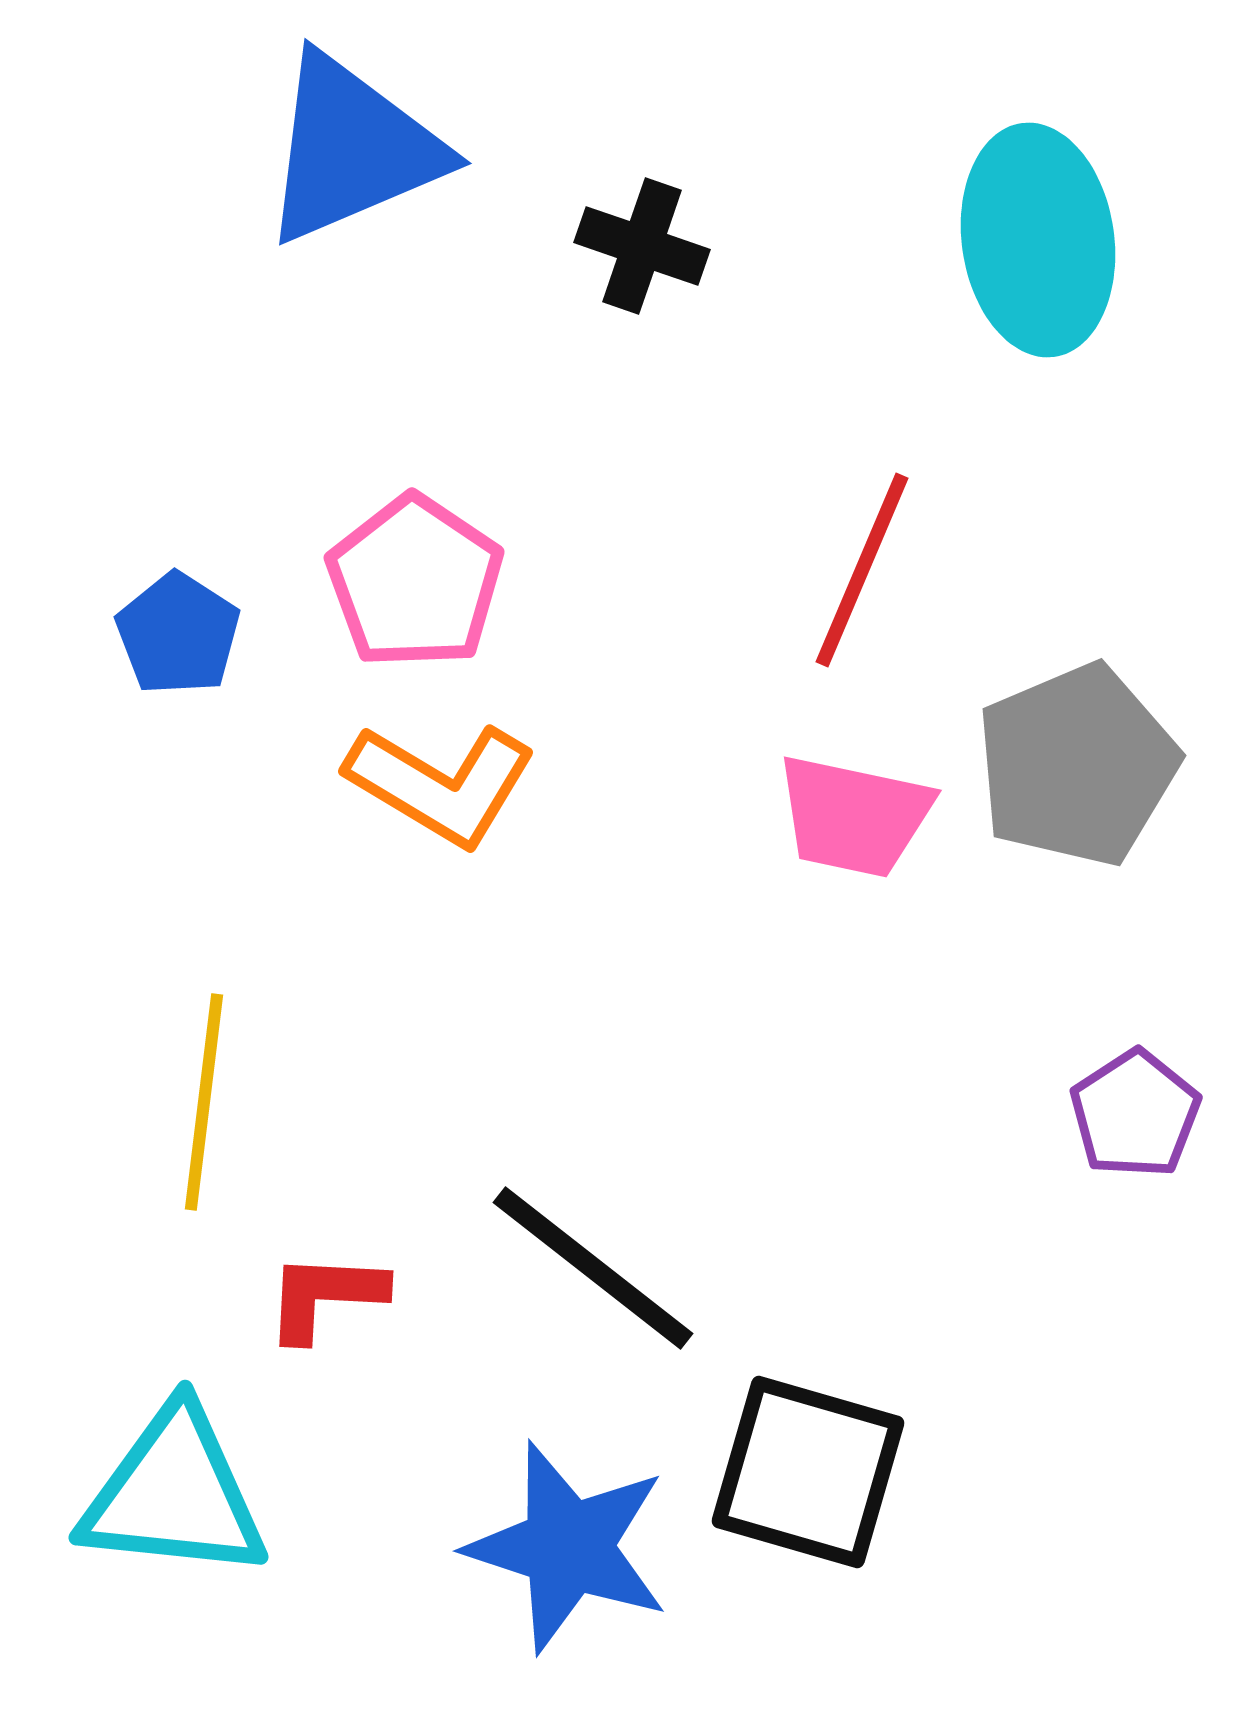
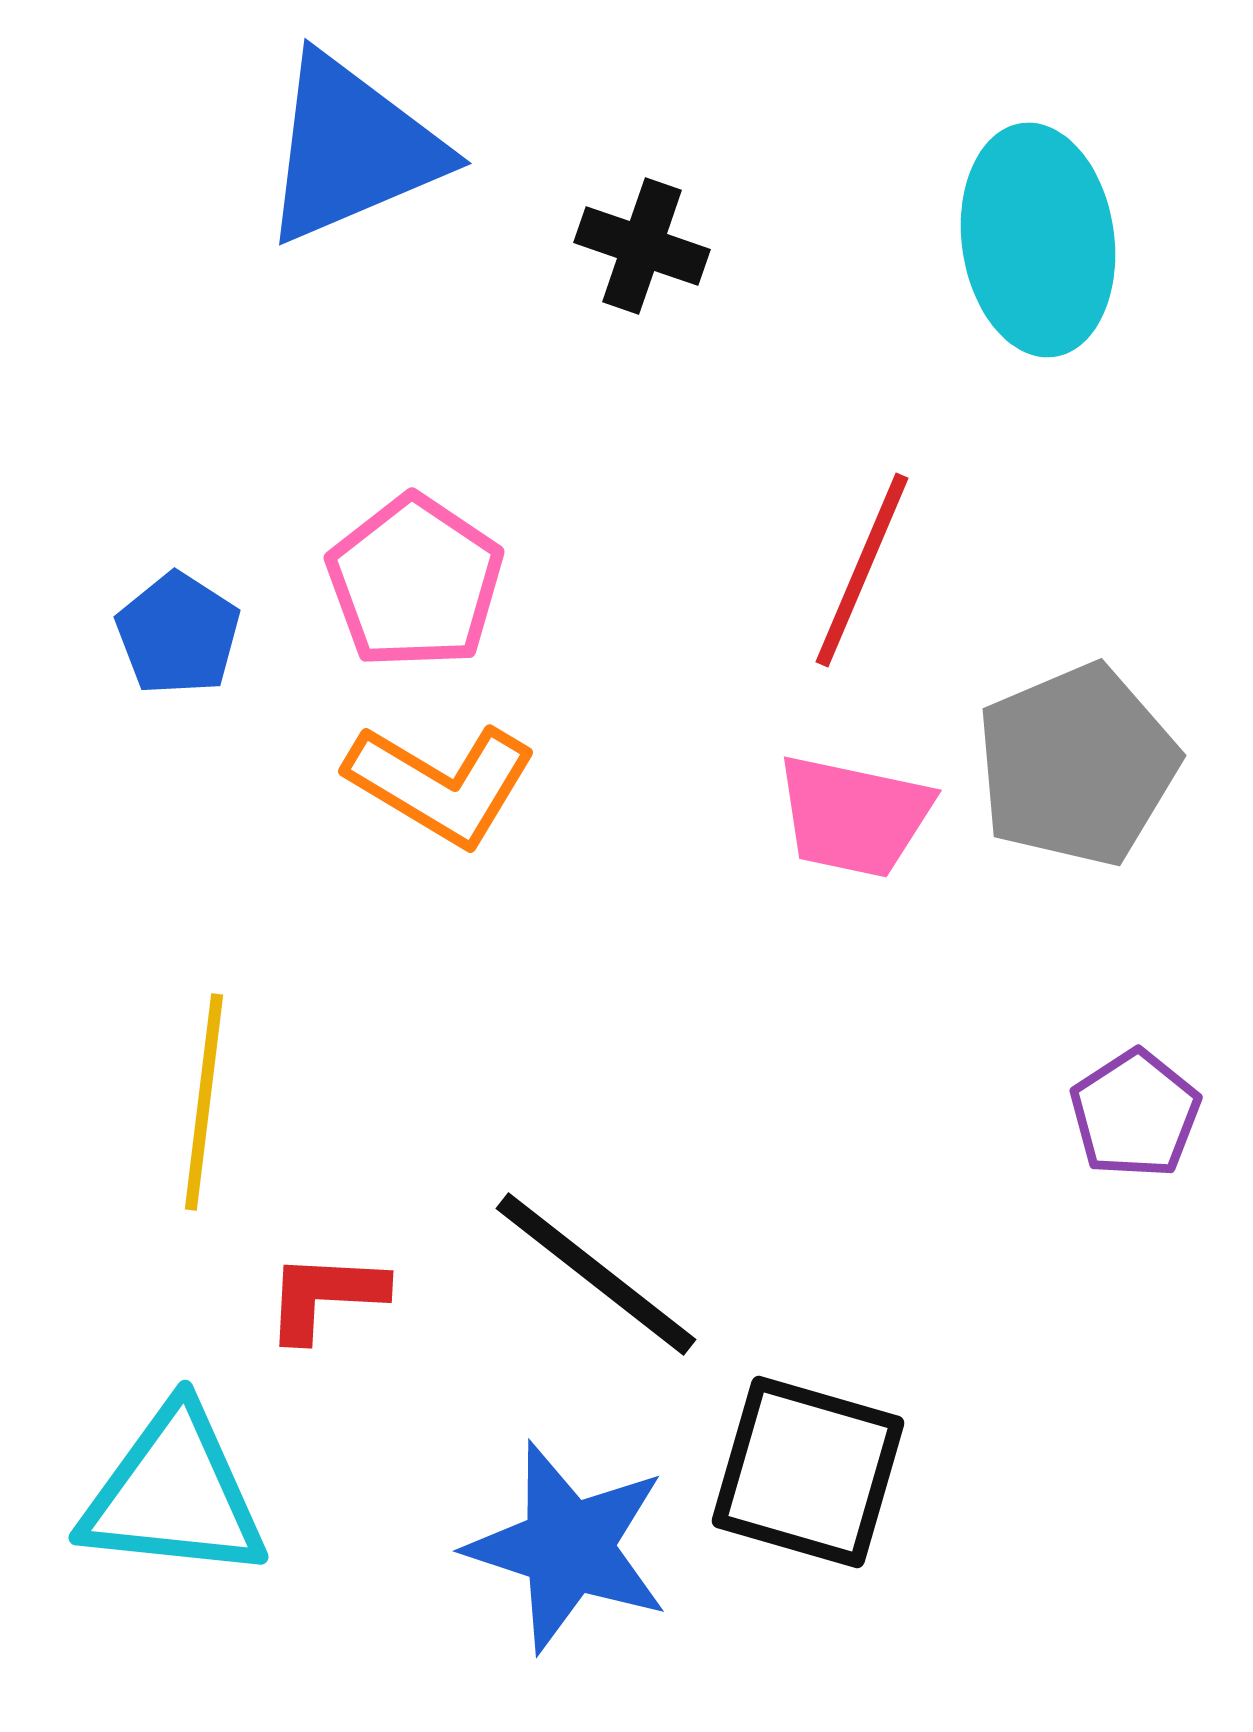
black line: moved 3 px right, 6 px down
